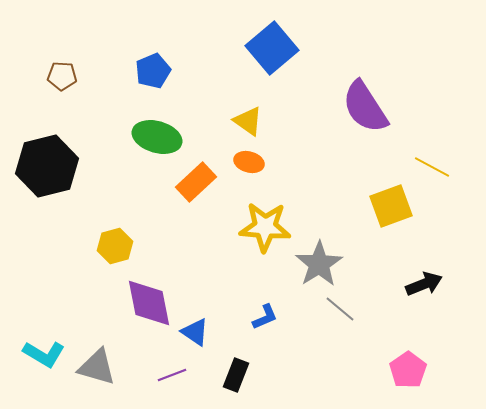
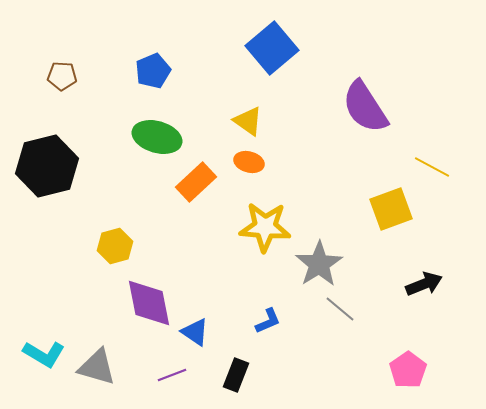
yellow square: moved 3 px down
blue L-shape: moved 3 px right, 4 px down
